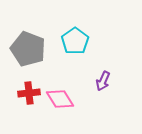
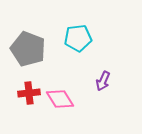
cyan pentagon: moved 3 px right, 3 px up; rotated 28 degrees clockwise
